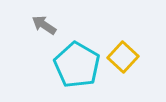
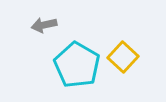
gray arrow: rotated 45 degrees counterclockwise
